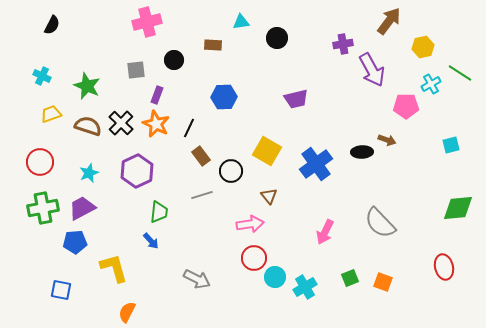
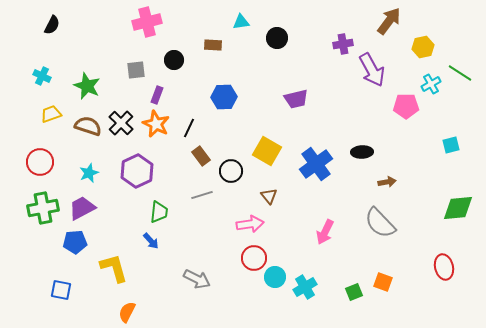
brown arrow at (387, 140): moved 42 px down; rotated 30 degrees counterclockwise
green square at (350, 278): moved 4 px right, 14 px down
